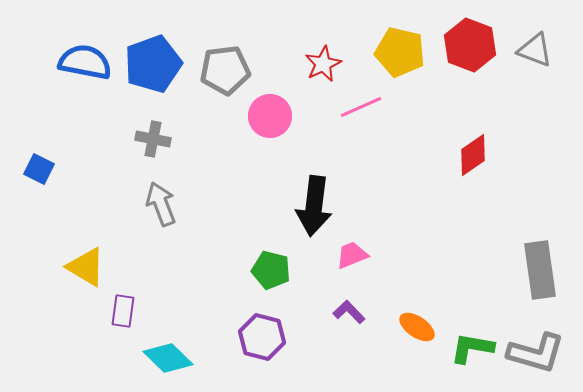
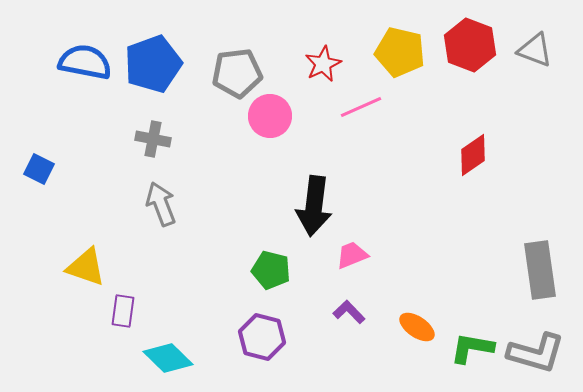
gray pentagon: moved 12 px right, 3 px down
yellow triangle: rotated 12 degrees counterclockwise
